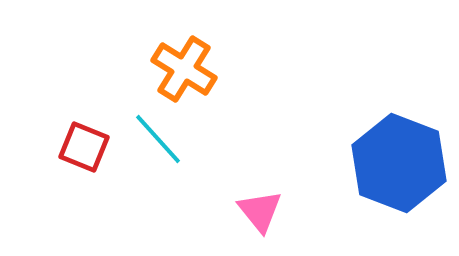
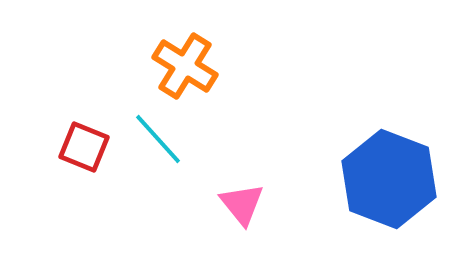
orange cross: moved 1 px right, 3 px up
blue hexagon: moved 10 px left, 16 px down
pink triangle: moved 18 px left, 7 px up
